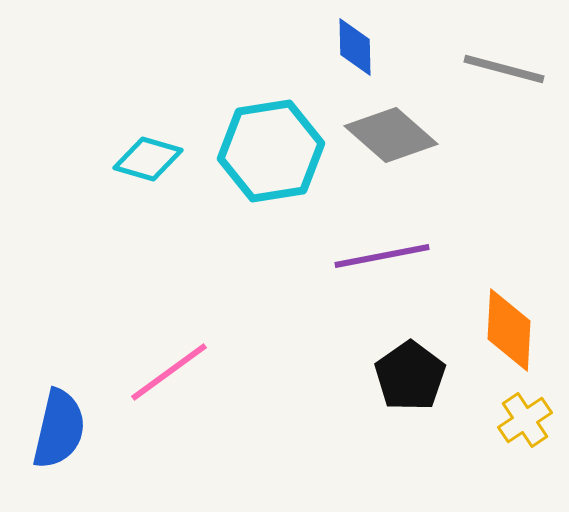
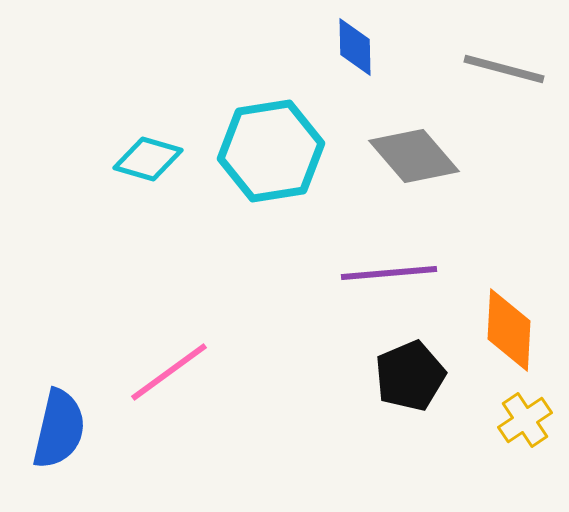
gray diamond: moved 23 px right, 21 px down; rotated 8 degrees clockwise
purple line: moved 7 px right, 17 px down; rotated 6 degrees clockwise
black pentagon: rotated 12 degrees clockwise
